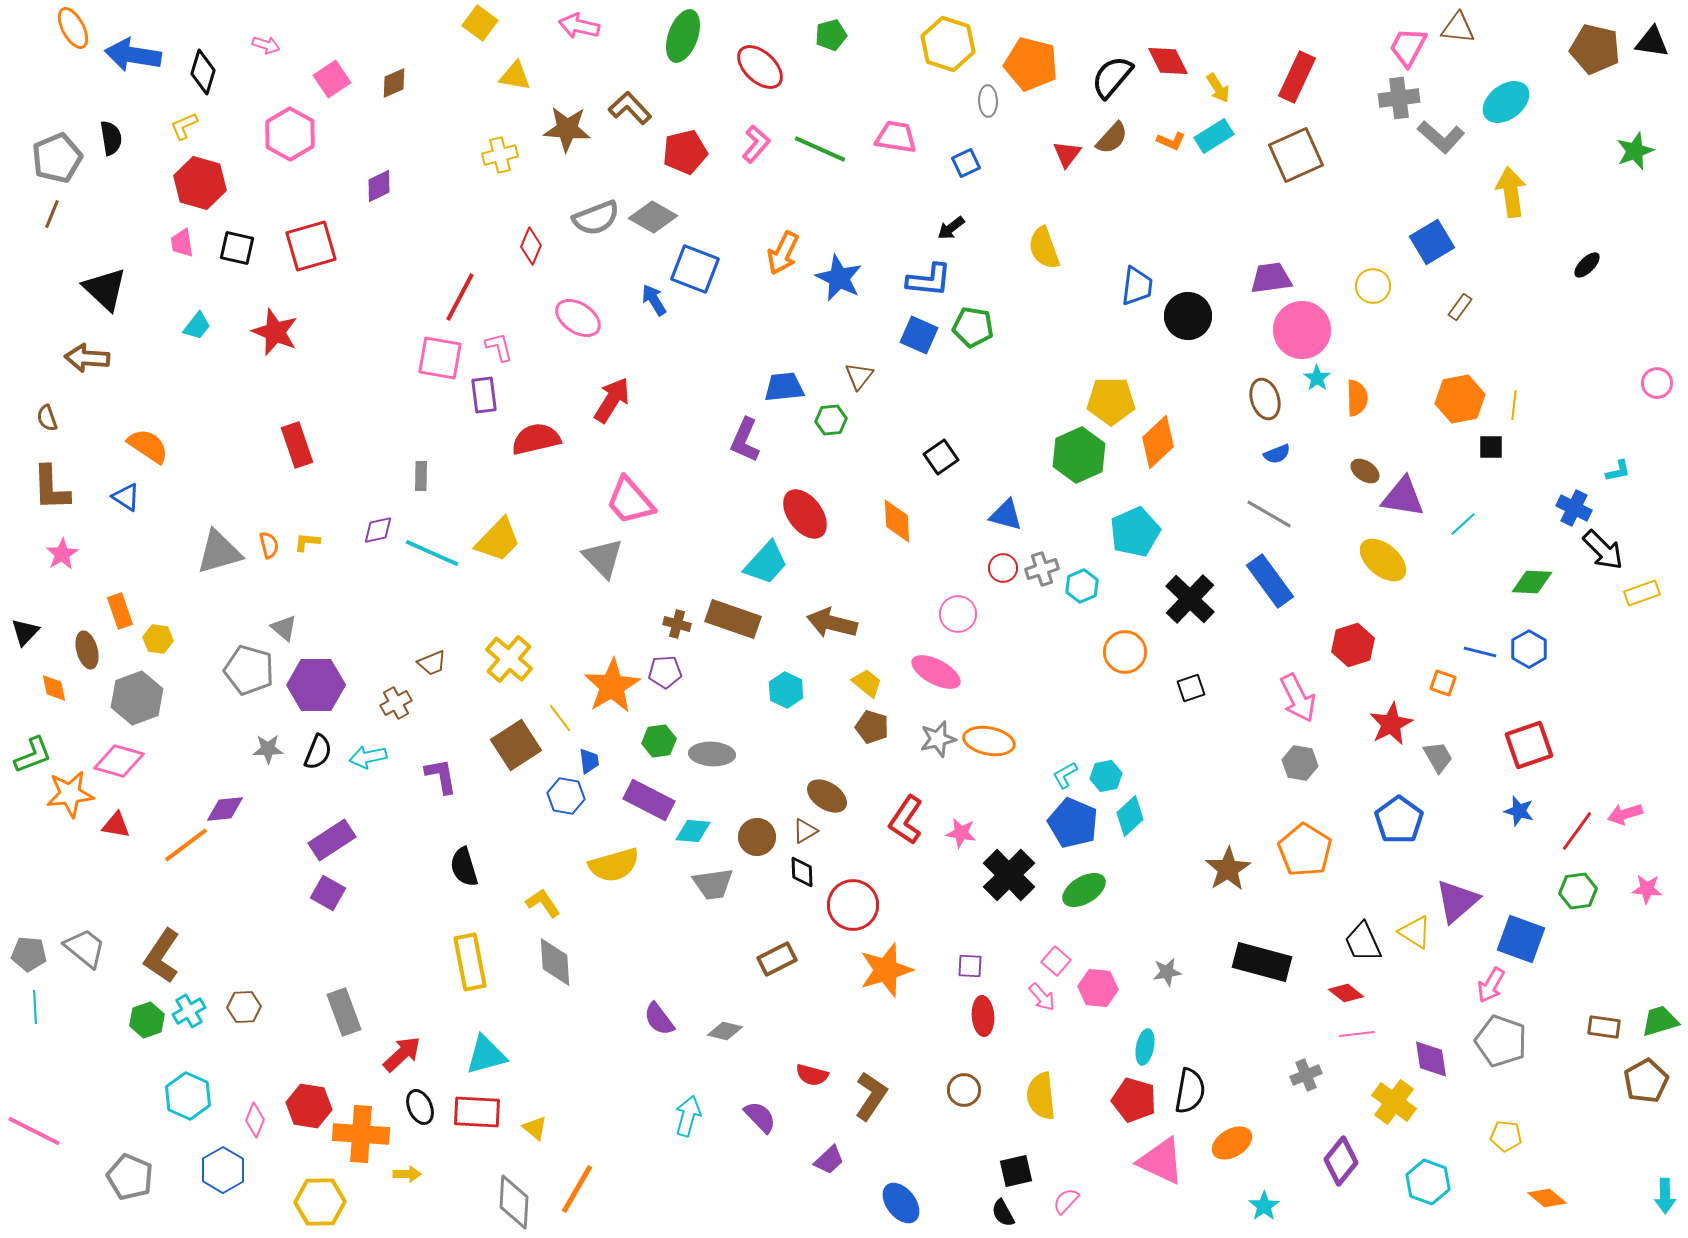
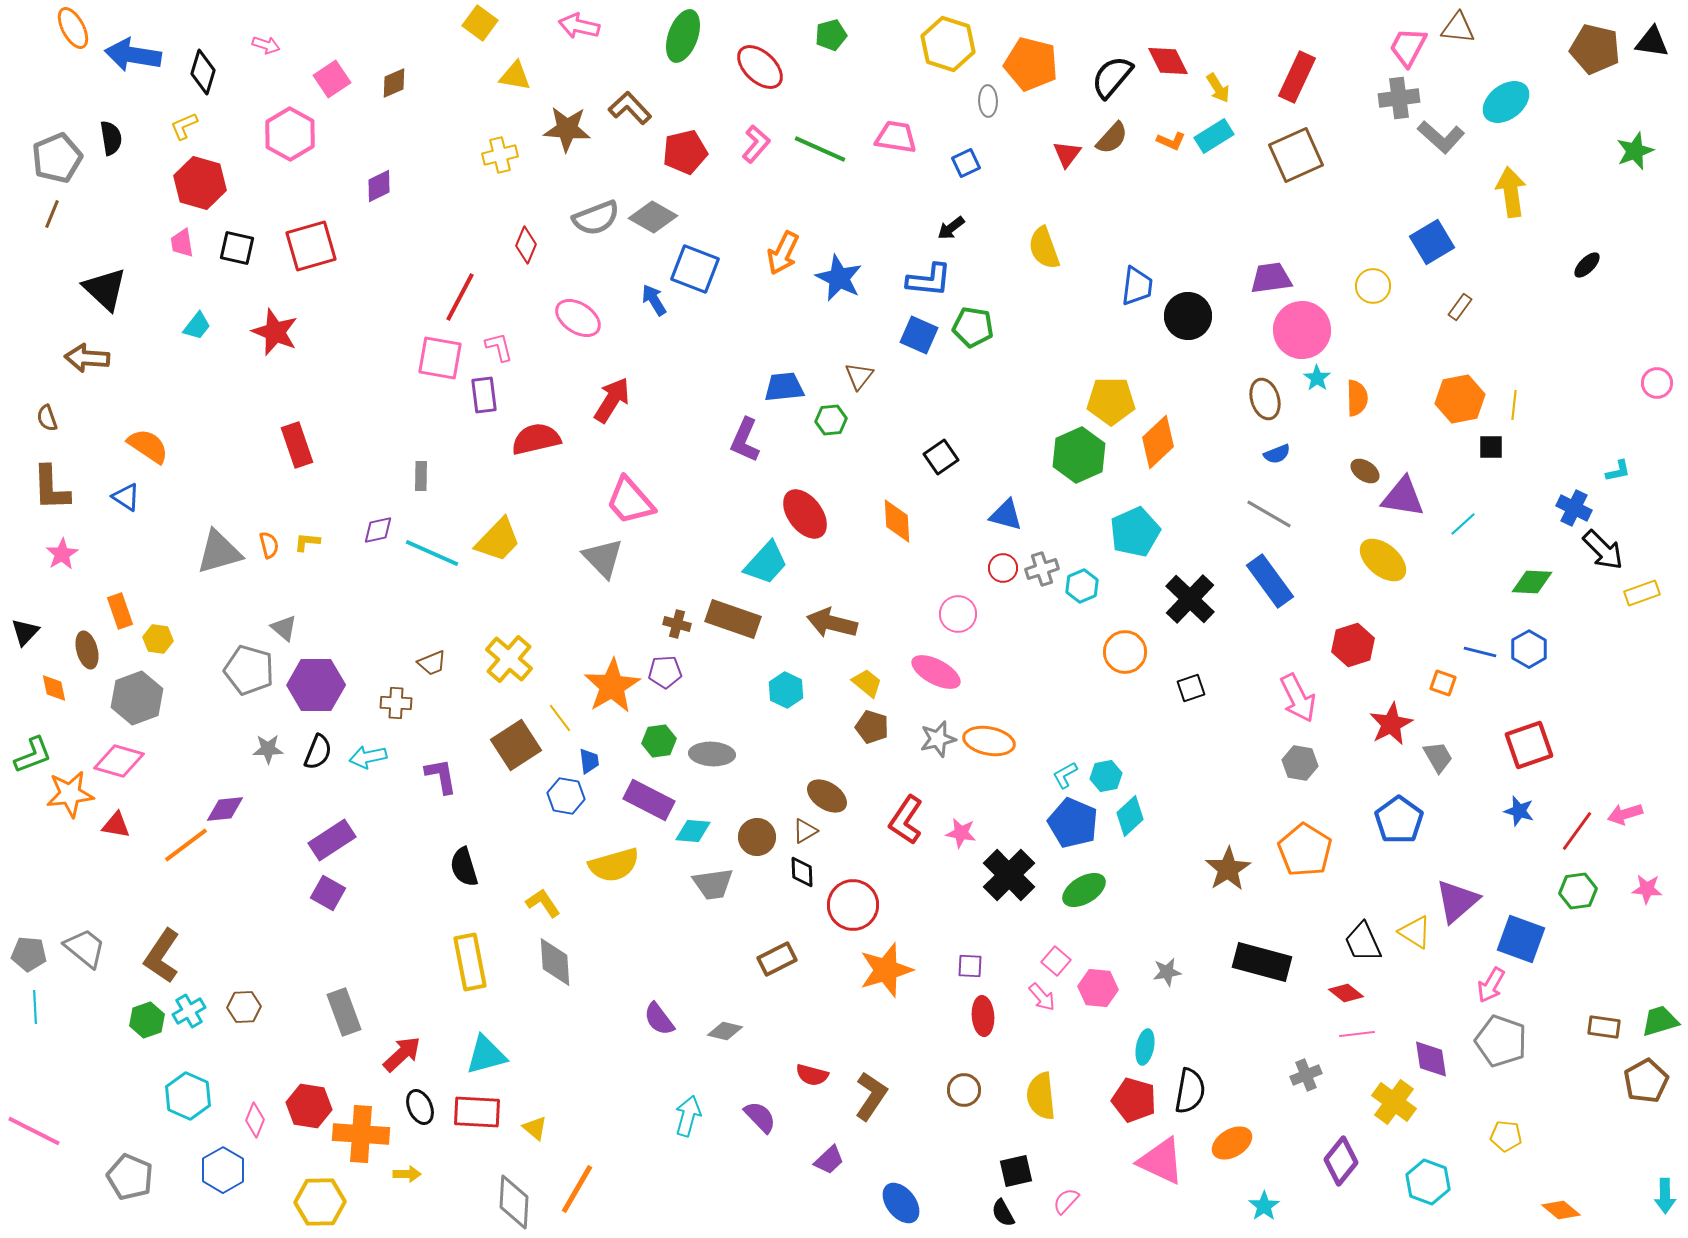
red diamond at (531, 246): moved 5 px left, 1 px up
brown cross at (396, 703): rotated 32 degrees clockwise
orange diamond at (1547, 1198): moved 14 px right, 12 px down
